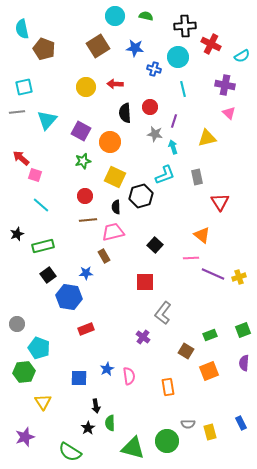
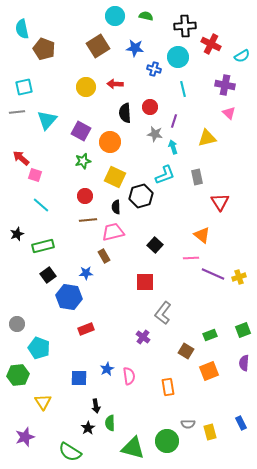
green hexagon at (24, 372): moved 6 px left, 3 px down
